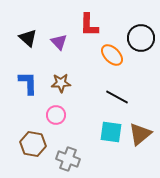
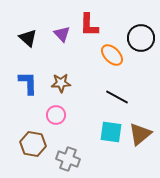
purple triangle: moved 3 px right, 8 px up
